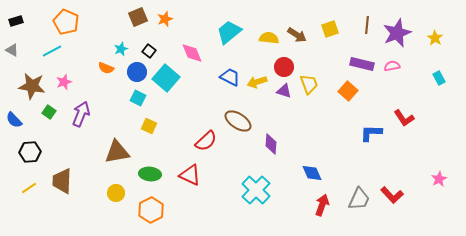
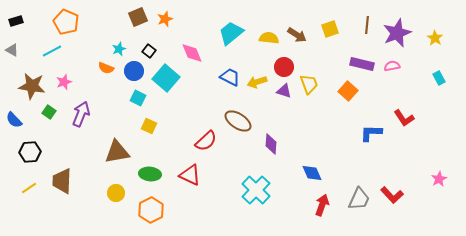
cyan trapezoid at (229, 32): moved 2 px right, 1 px down
cyan star at (121, 49): moved 2 px left
blue circle at (137, 72): moved 3 px left, 1 px up
